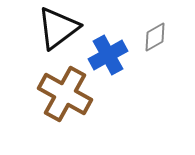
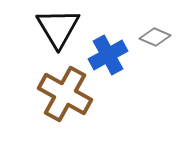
black triangle: rotated 24 degrees counterclockwise
gray diamond: rotated 52 degrees clockwise
